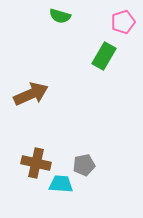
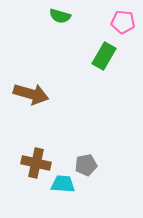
pink pentagon: rotated 25 degrees clockwise
brown arrow: rotated 40 degrees clockwise
gray pentagon: moved 2 px right
cyan trapezoid: moved 2 px right
